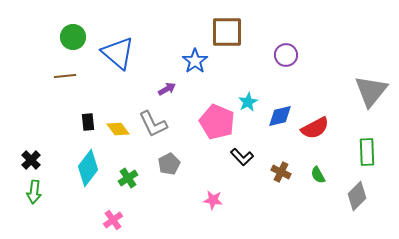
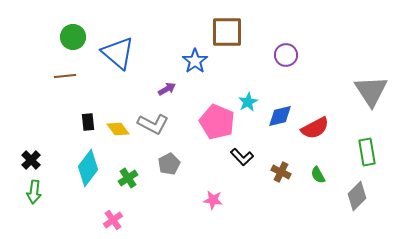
gray triangle: rotated 12 degrees counterclockwise
gray L-shape: rotated 36 degrees counterclockwise
green rectangle: rotated 8 degrees counterclockwise
